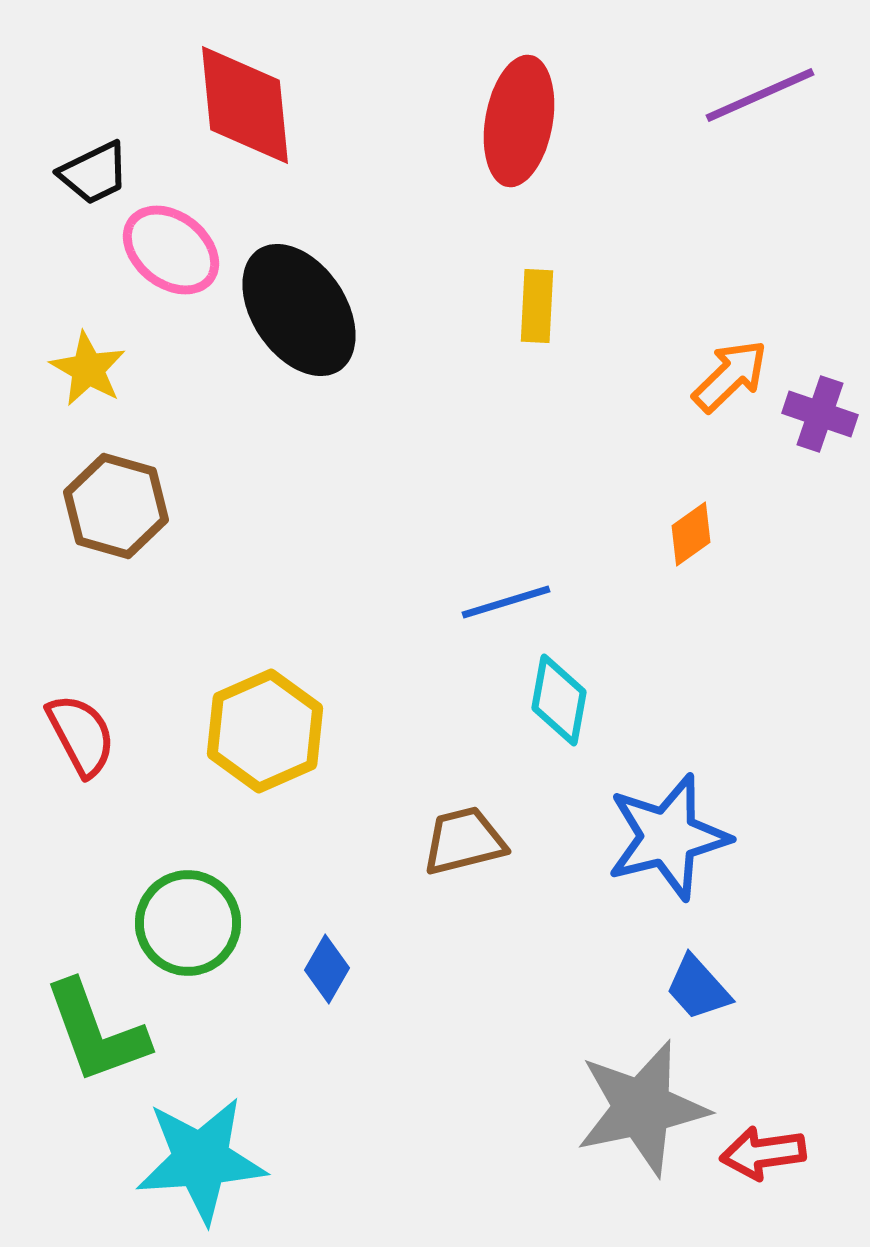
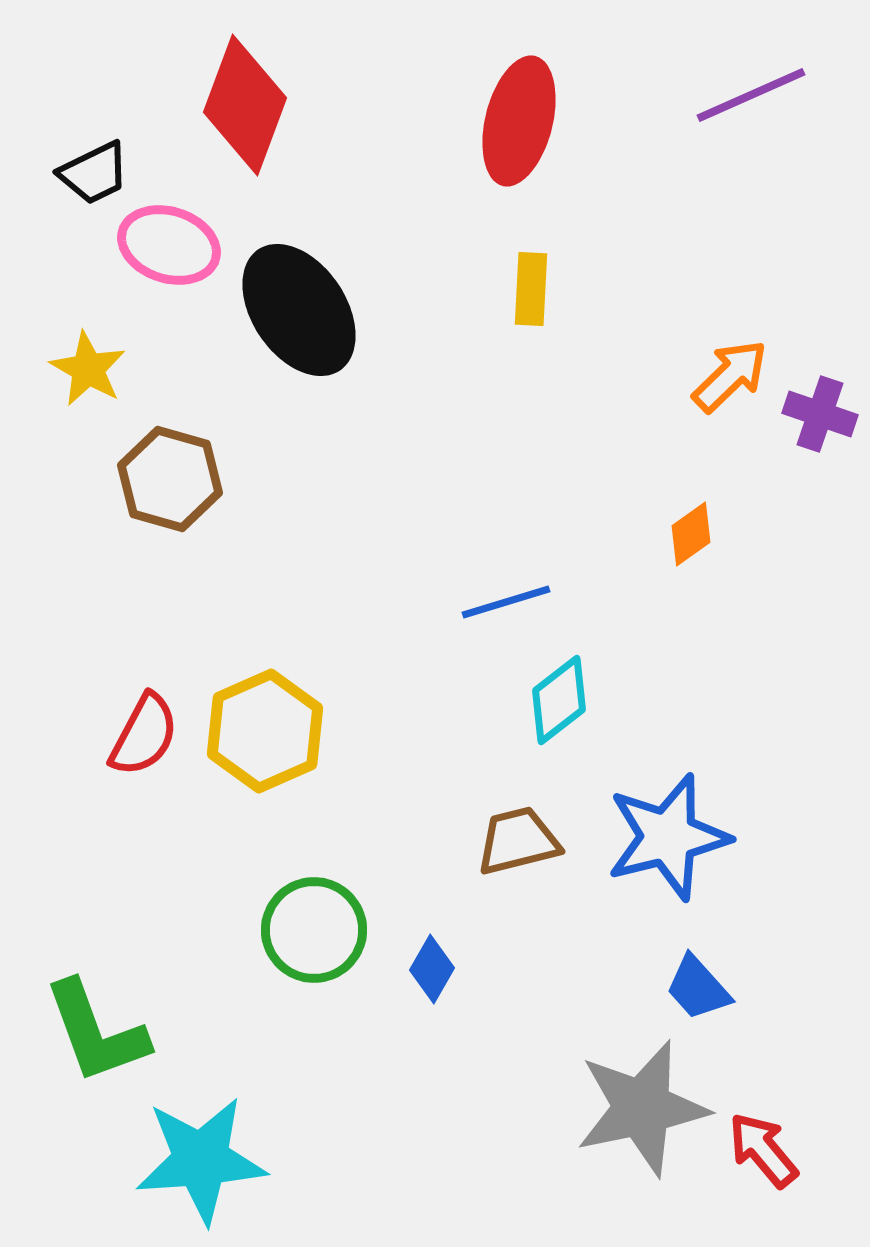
purple line: moved 9 px left
red diamond: rotated 26 degrees clockwise
red ellipse: rotated 4 degrees clockwise
pink ellipse: moved 2 px left, 5 px up; rotated 20 degrees counterclockwise
yellow rectangle: moved 6 px left, 17 px up
brown hexagon: moved 54 px right, 27 px up
cyan diamond: rotated 42 degrees clockwise
red semicircle: moved 63 px right; rotated 56 degrees clockwise
brown trapezoid: moved 54 px right
green circle: moved 126 px right, 7 px down
blue diamond: moved 105 px right
red arrow: moved 3 px up; rotated 58 degrees clockwise
